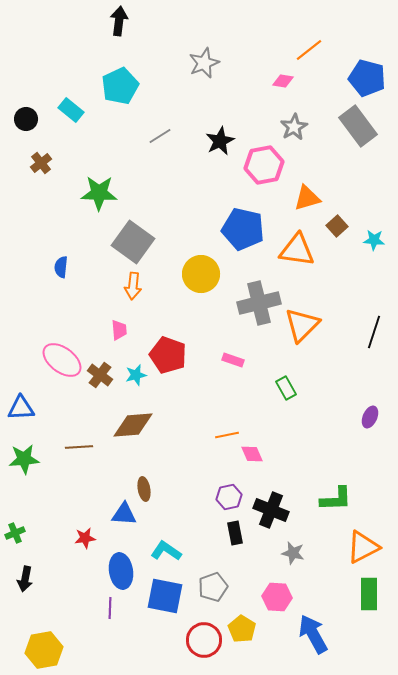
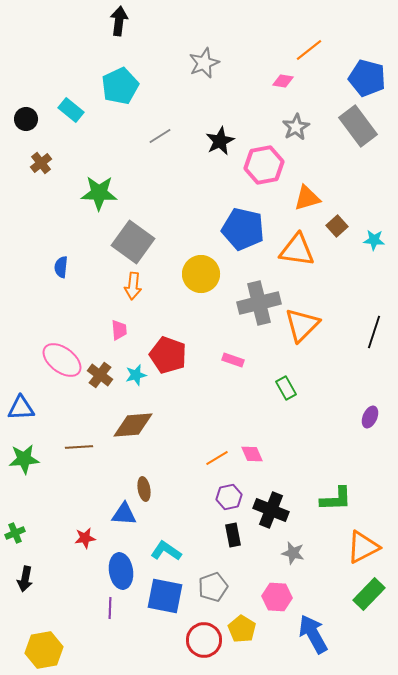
gray star at (294, 127): moved 2 px right
orange line at (227, 435): moved 10 px left, 23 px down; rotated 20 degrees counterclockwise
black rectangle at (235, 533): moved 2 px left, 2 px down
green rectangle at (369, 594): rotated 44 degrees clockwise
